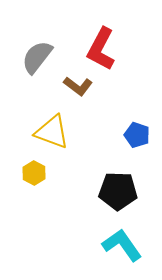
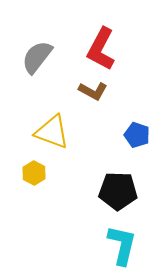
brown L-shape: moved 15 px right, 5 px down; rotated 8 degrees counterclockwise
cyan L-shape: rotated 48 degrees clockwise
